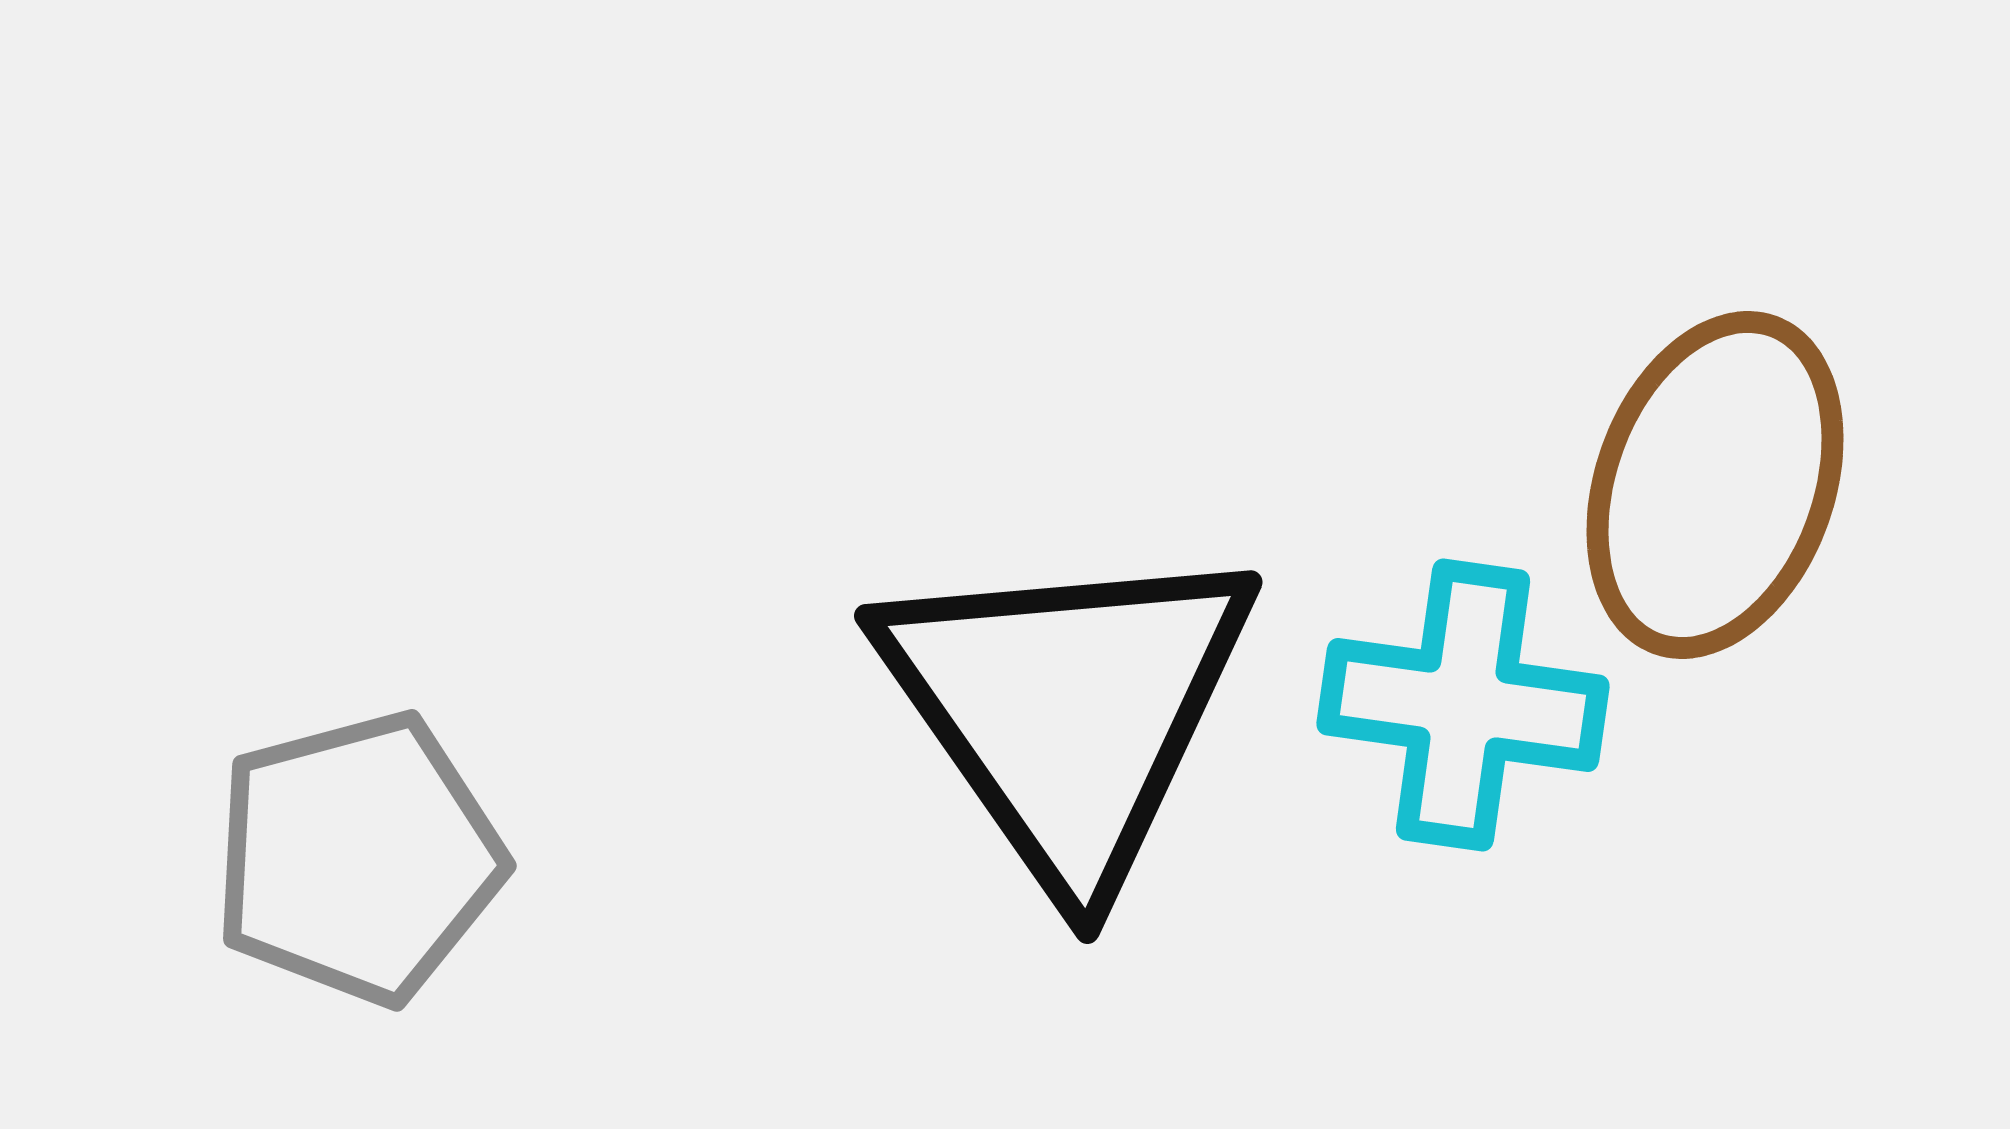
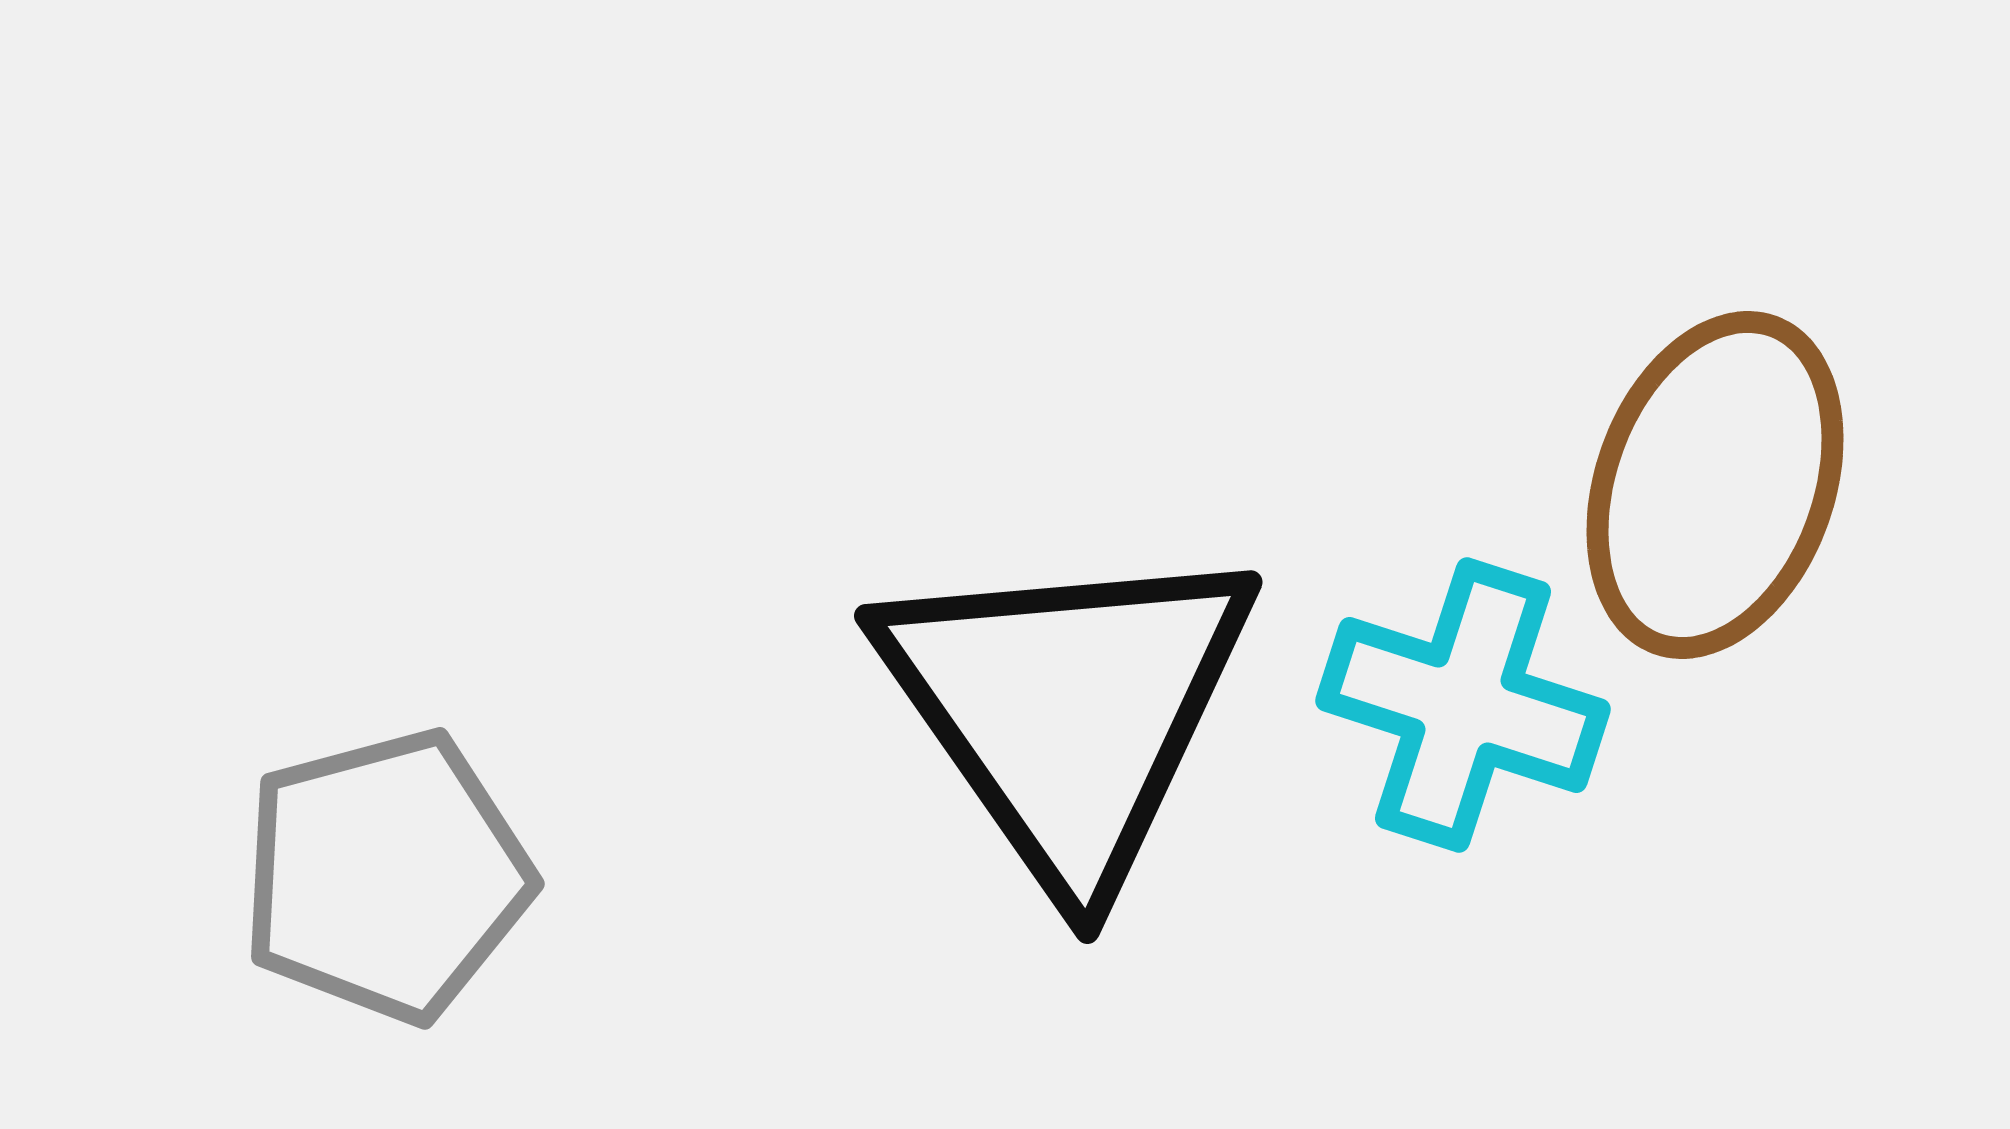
cyan cross: rotated 10 degrees clockwise
gray pentagon: moved 28 px right, 18 px down
